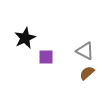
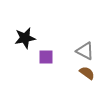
black star: rotated 15 degrees clockwise
brown semicircle: rotated 77 degrees clockwise
